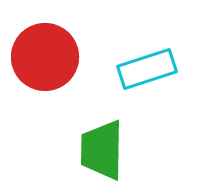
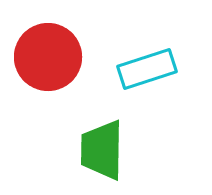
red circle: moved 3 px right
